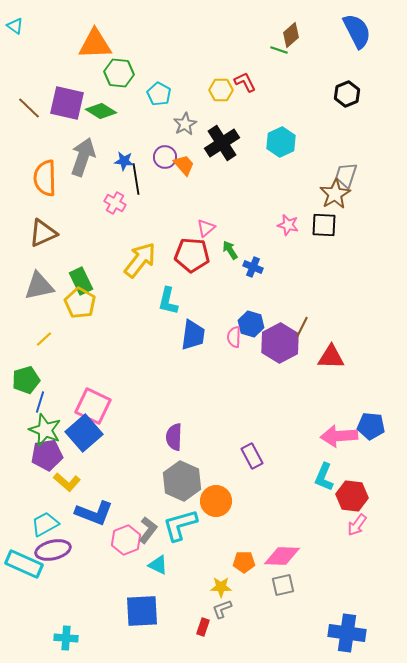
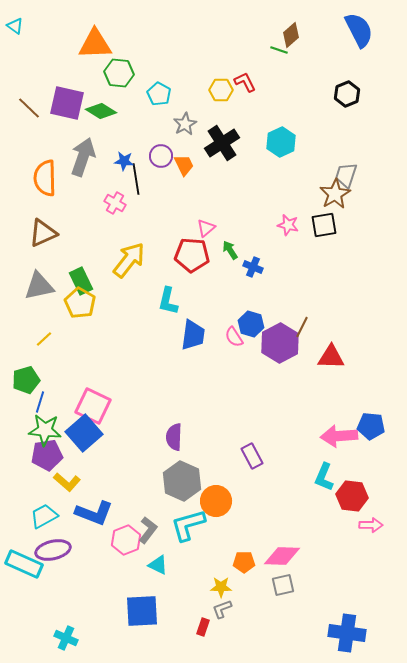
blue semicircle at (357, 31): moved 2 px right, 1 px up
purple circle at (165, 157): moved 4 px left, 1 px up
orange trapezoid at (184, 165): rotated 15 degrees clockwise
black square at (324, 225): rotated 12 degrees counterclockwise
yellow arrow at (140, 260): moved 11 px left
pink semicircle at (234, 337): rotated 35 degrees counterclockwise
green star at (45, 430): rotated 16 degrees counterclockwise
cyan trapezoid at (45, 524): moved 1 px left, 8 px up
cyan L-shape at (180, 525): moved 8 px right
pink arrow at (357, 525): moved 14 px right; rotated 125 degrees counterclockwise
cyan cross at (66, 638): rotated 20 degrees clockwise
